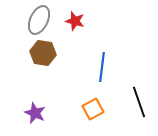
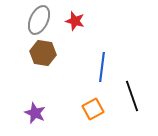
black line: moved 7 px left, 6 px up
